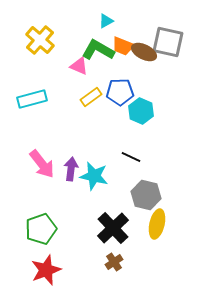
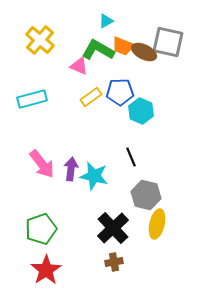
black line: rotated 42 degrees clockwise
brown cross: rotated 24 degrees clockwise
red star: rotated 12 degrees counterclockwise
